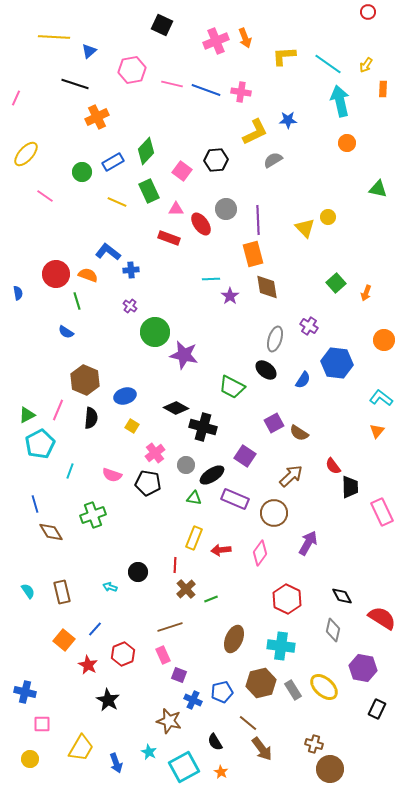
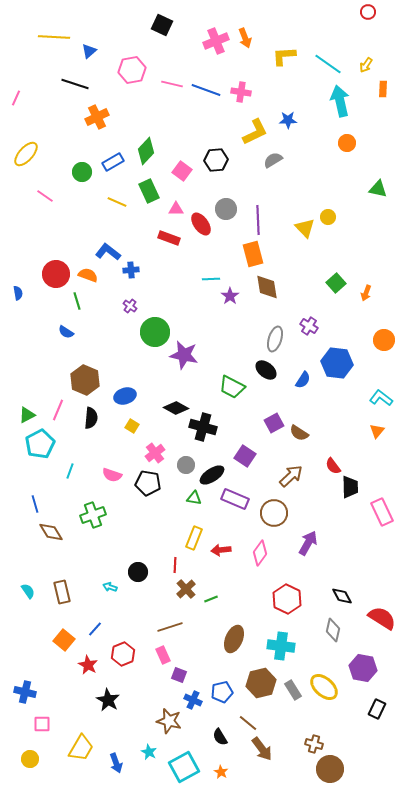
black semicircle at (215, 742): moved 5 px right, 5 px up
